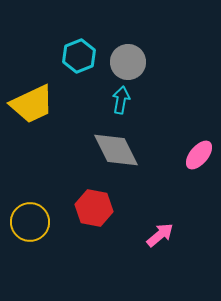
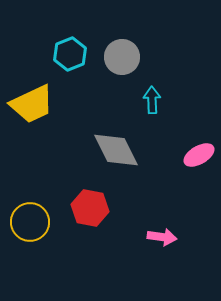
cyan hexagon: moved 9 px left, 2 px up
gray circle: moved 6 px left, 5 px up
cyan arrow: moved 31 px right; rotated 12 degrees counterclockwise
pink ellipse: rotated 20 degrees clockwise
red hexagon: moved 4 px left
pink arrow: moved 2 px right, 2 px down; rotated 48 degrees clockwise
